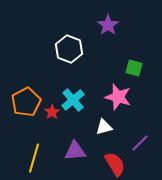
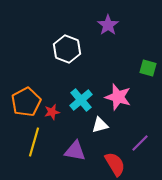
white hexagon: moved 2 px left
green square: moved 14 px right
cyan cross: moved 8 px right
red star: rotated 21 degrees clockwise
white triangle: moved 4 px left, 2 px up
purple triangle: rotated 15 degrees clockwise
yellow line: moved 16 px up
